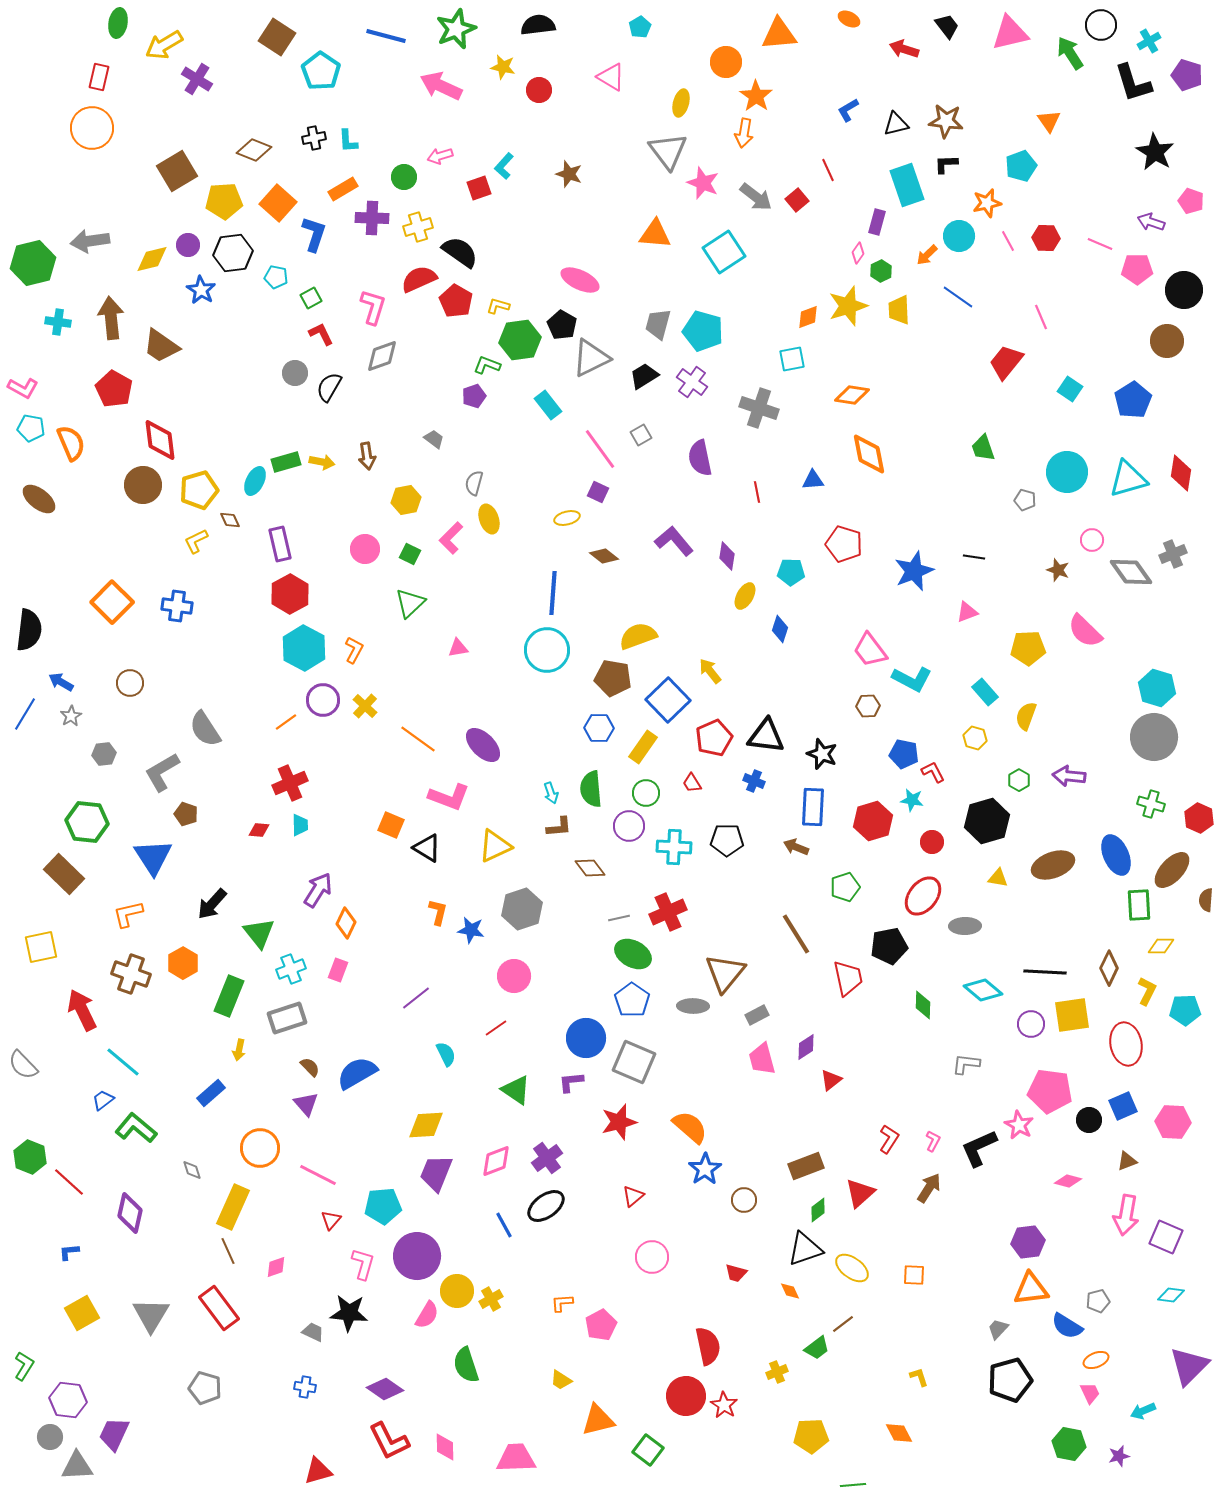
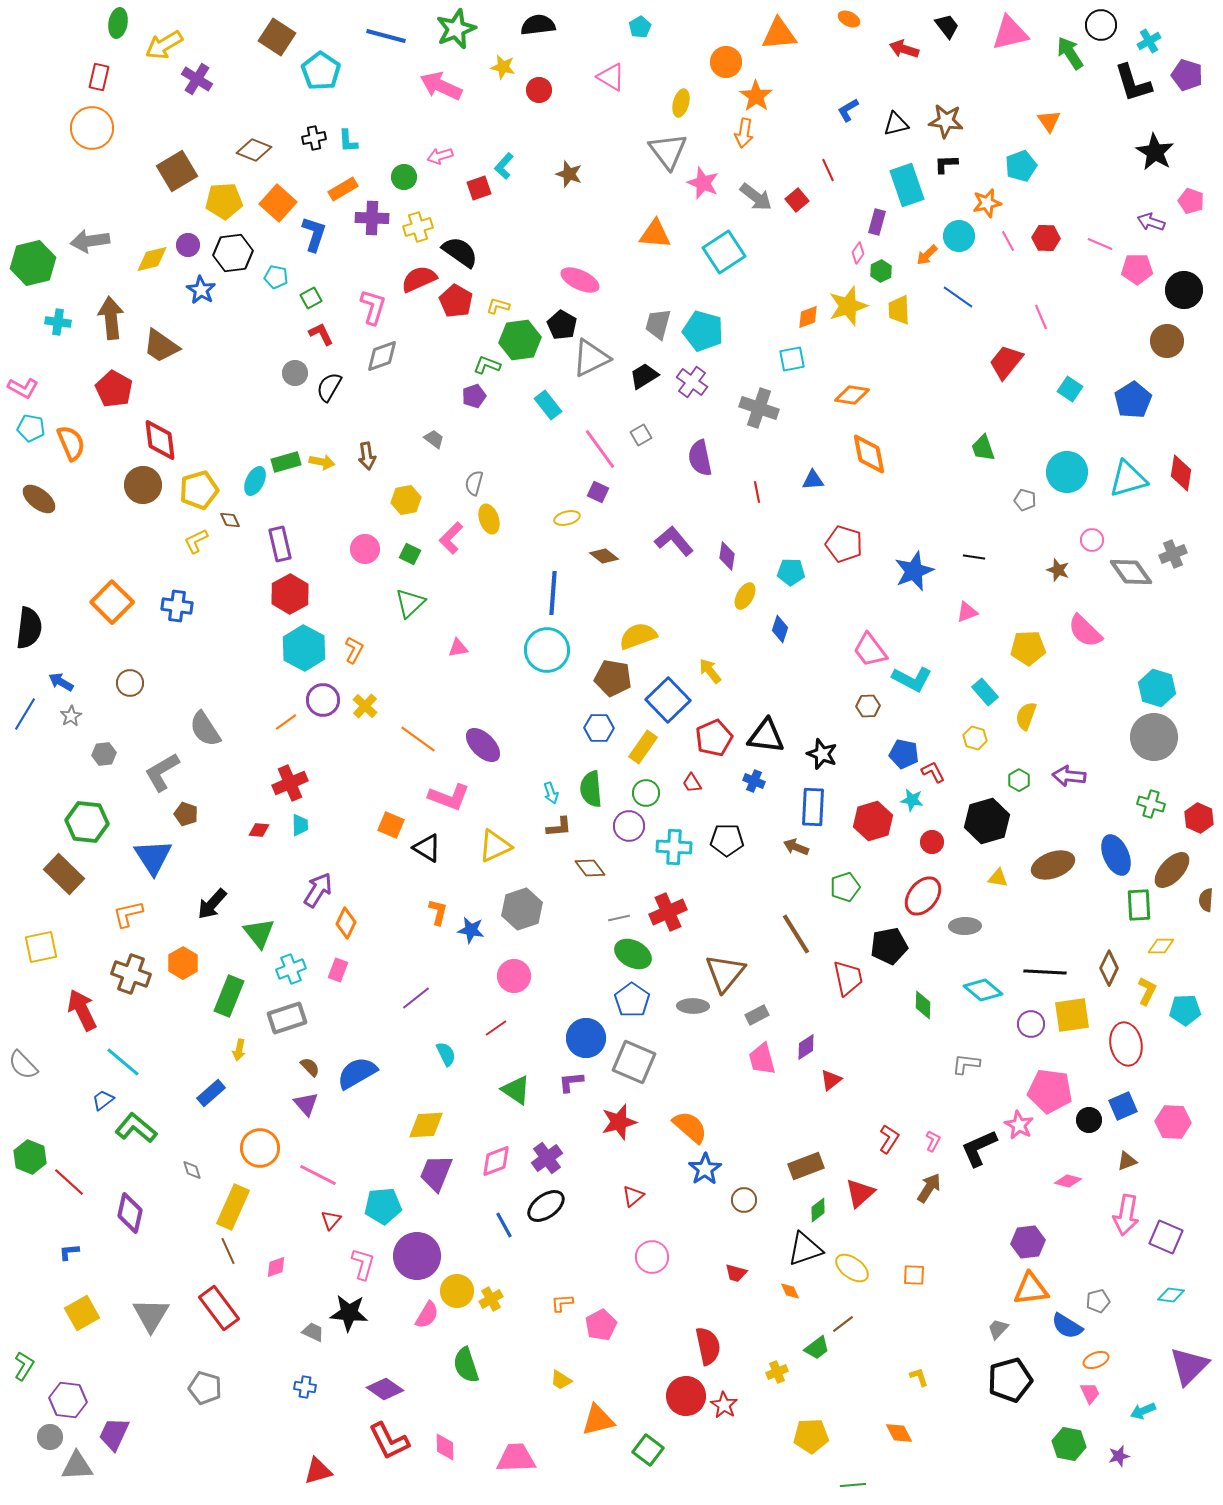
black semicircle at (29, 630): moved 2 px up
